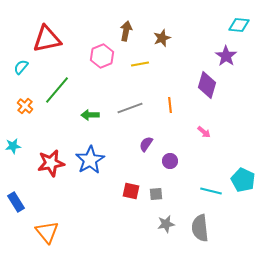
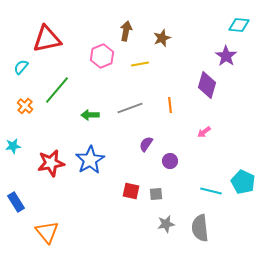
pink arrow: rotated 104 degrees clockwise
cyan pentagon: moved 2 px down
